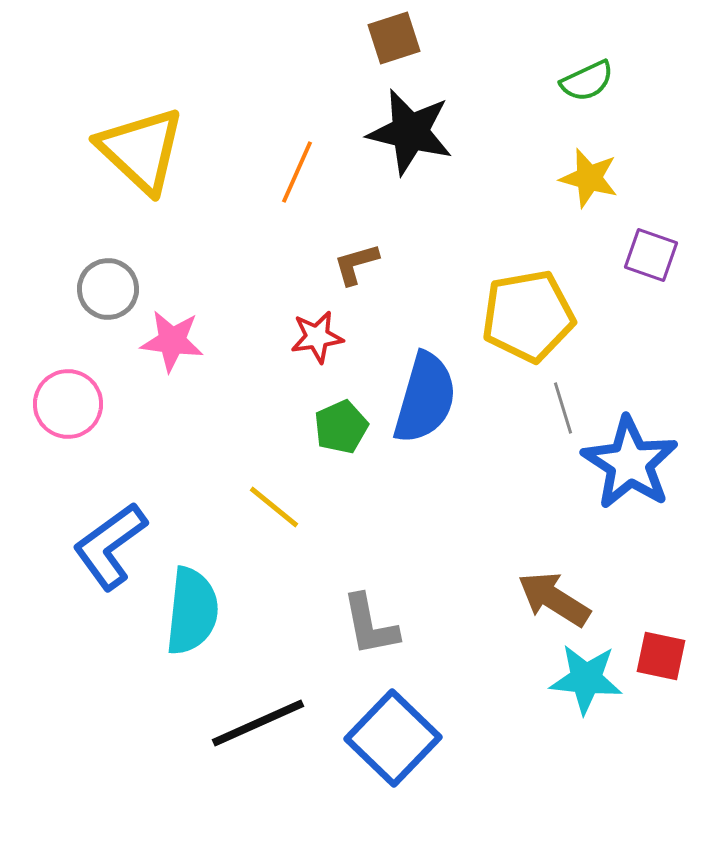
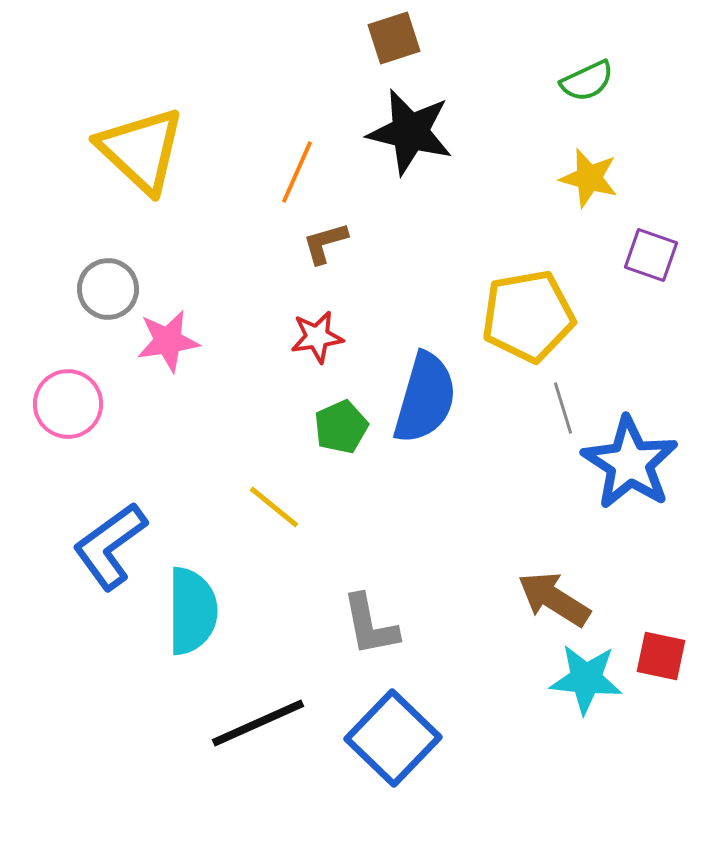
brown L-shape: moved 31 px left, 21 px up
pink star: moved 4 px left; rotated 16 degrees counterclockwise
cyan semicircle: rotated 6 degrees counterclockwise
